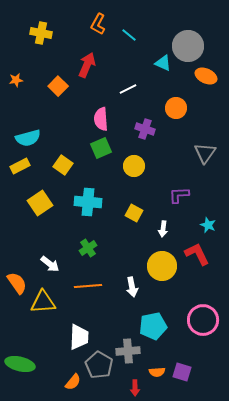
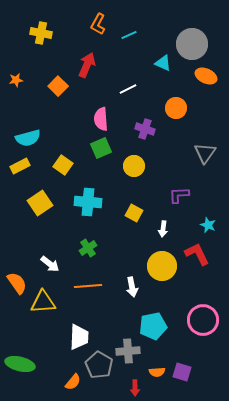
cyan line at (129, 35): rotated 63 degrees counterclockwise
gray circle at (188, 46): moved 4 px right, 2 px up
